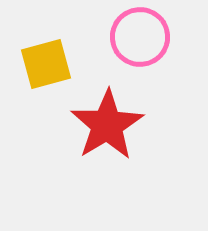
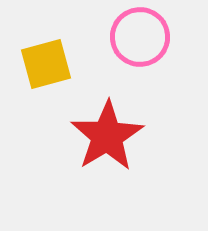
red star: moved 11 px down
